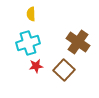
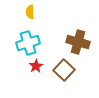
yellow semicircle: moved 1 px left, 2 px up
brown cross: rotated 20 degrees counterclockwise
red star: rotated 24 degrees counterclockwise
